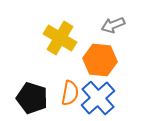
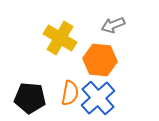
black pentagon: moved 2 px left; rotated 12 degrees counterclockwise
